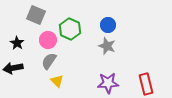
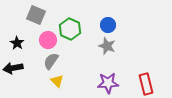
gray semicircle: moved 2 px right
